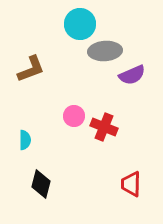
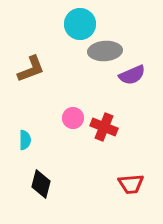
pink circle: moved 1 px left, 2 px down
red trapezoid: rotated 96 degrees counterclockwise
